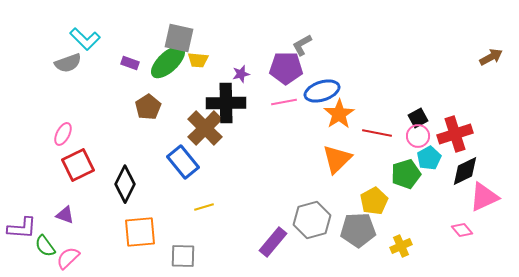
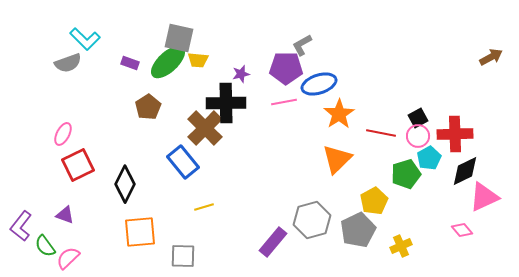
blue ellipse at (322, 91): moved 3 px left, 7 px up
red line at (377, 133): moved 4 px right
red cross at (455, 134): rotated 16 degrees clockwise
purple L-shape at (22, 228): moved 1 px left, 2 px up; rotated 124 degrees clockwise
gray pentagon at (358, 230): rotated 24 degrees counterclockwise
